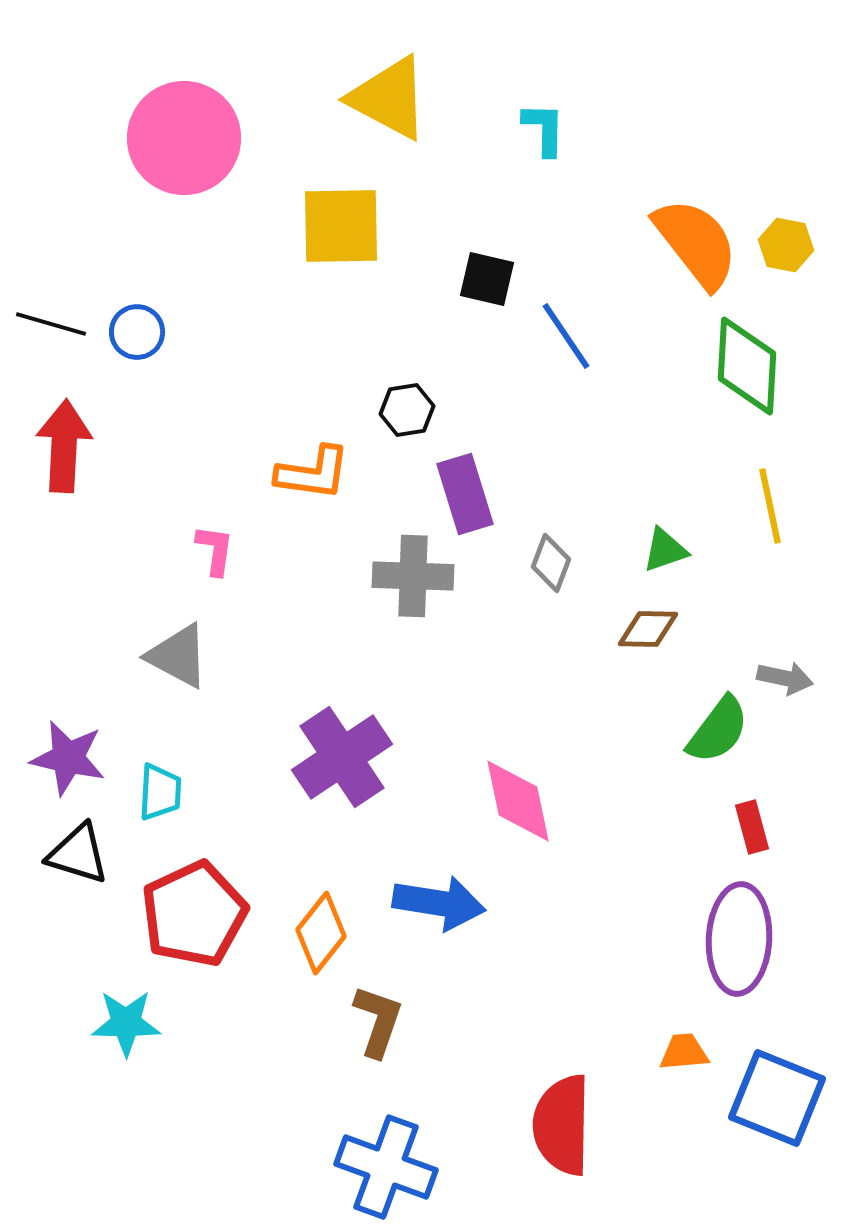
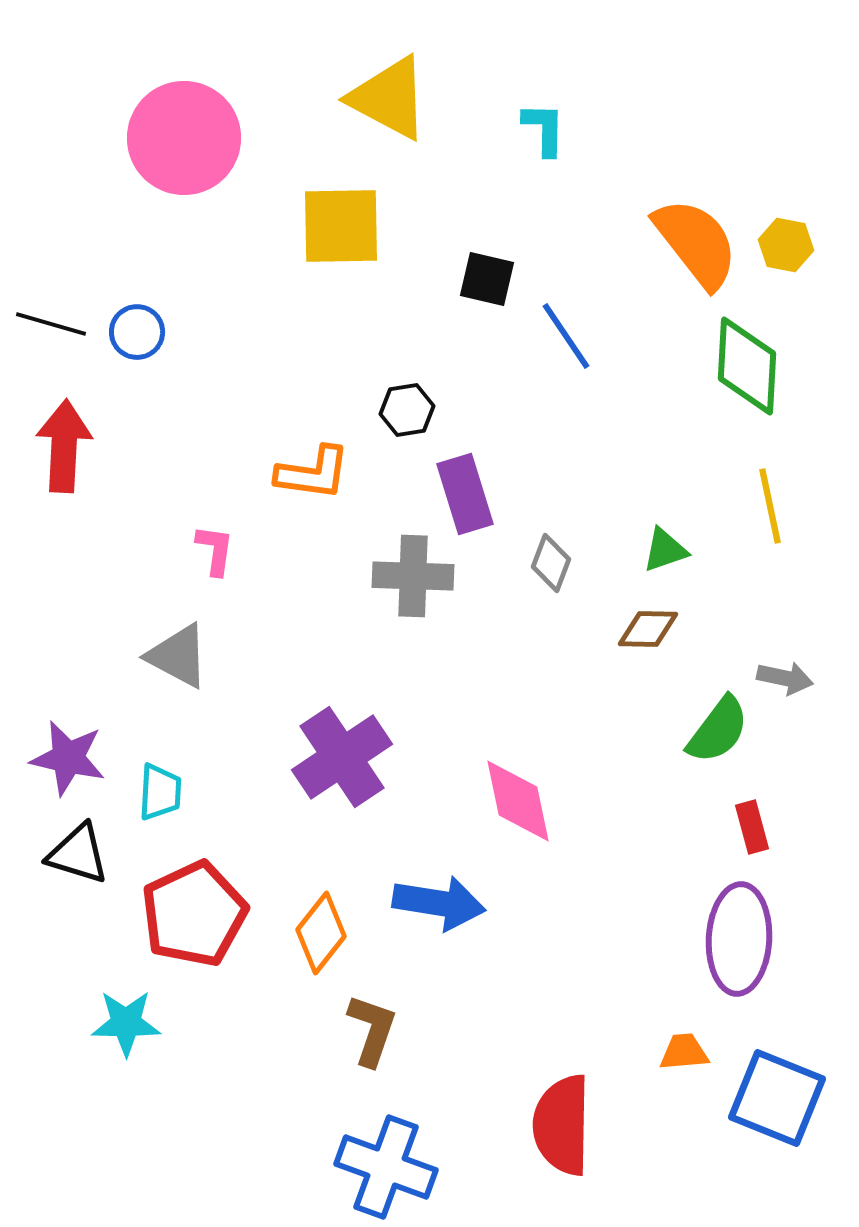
brown L-shape: moved 6 px left, 9 px down
